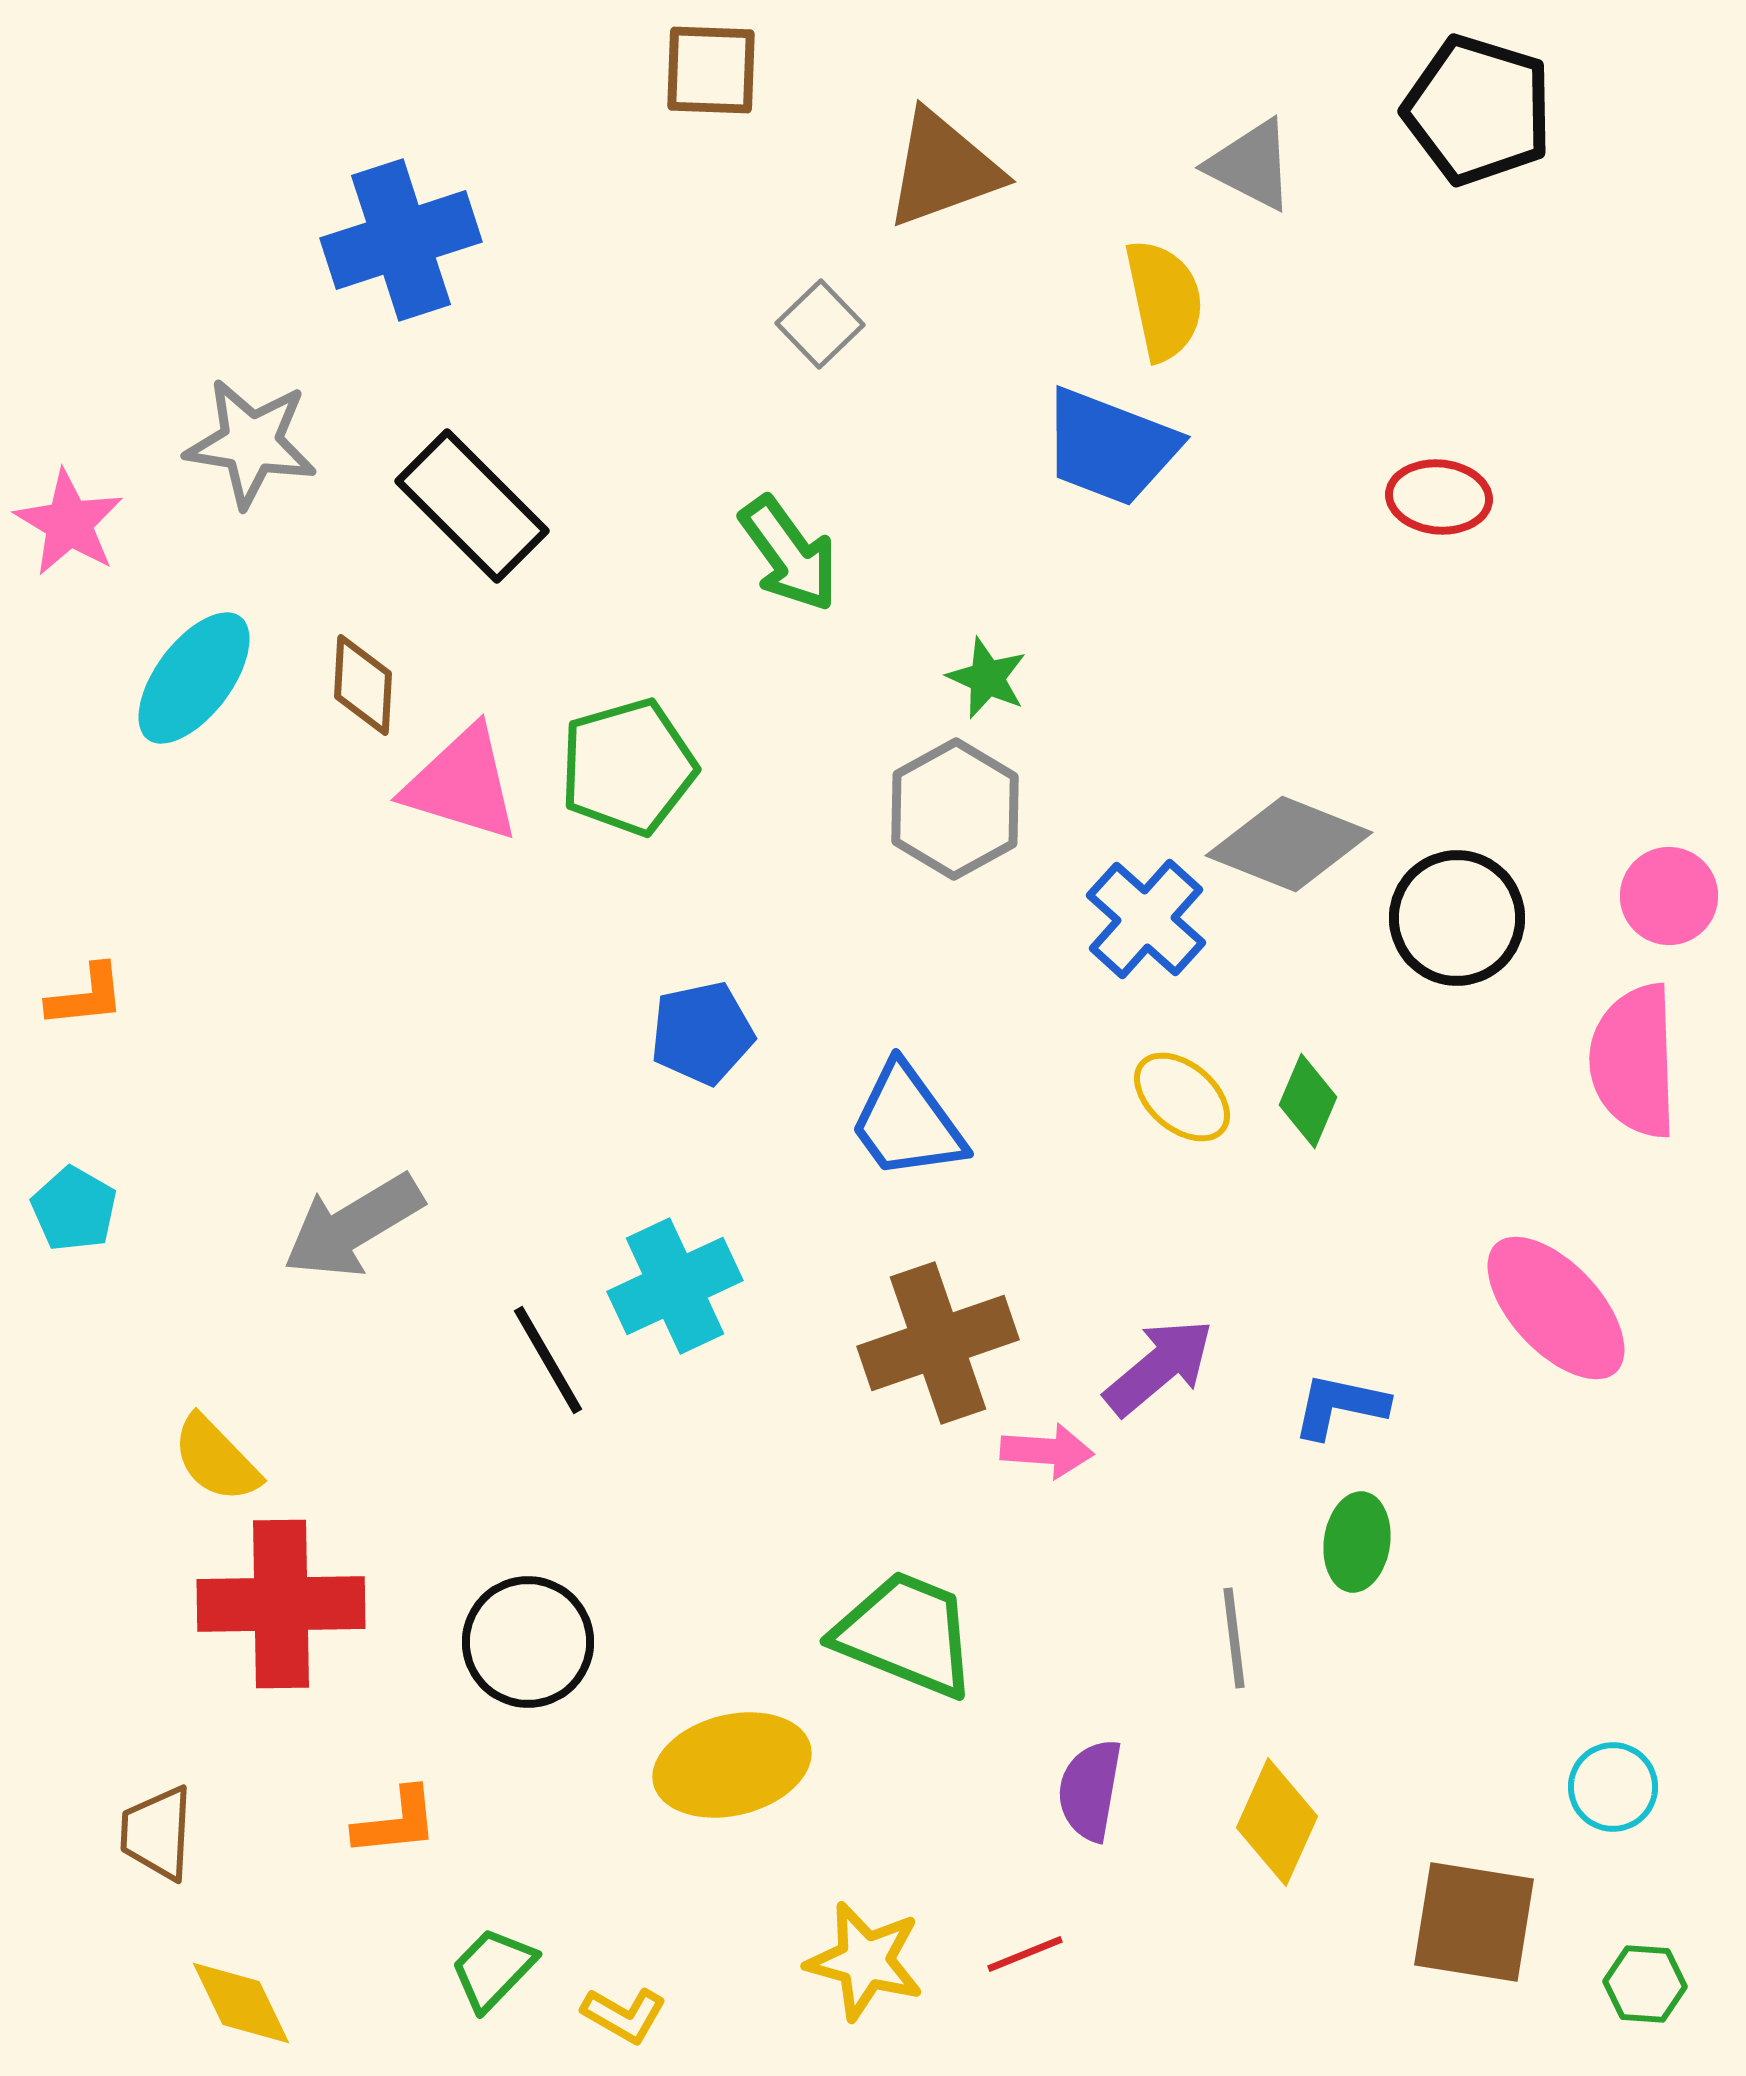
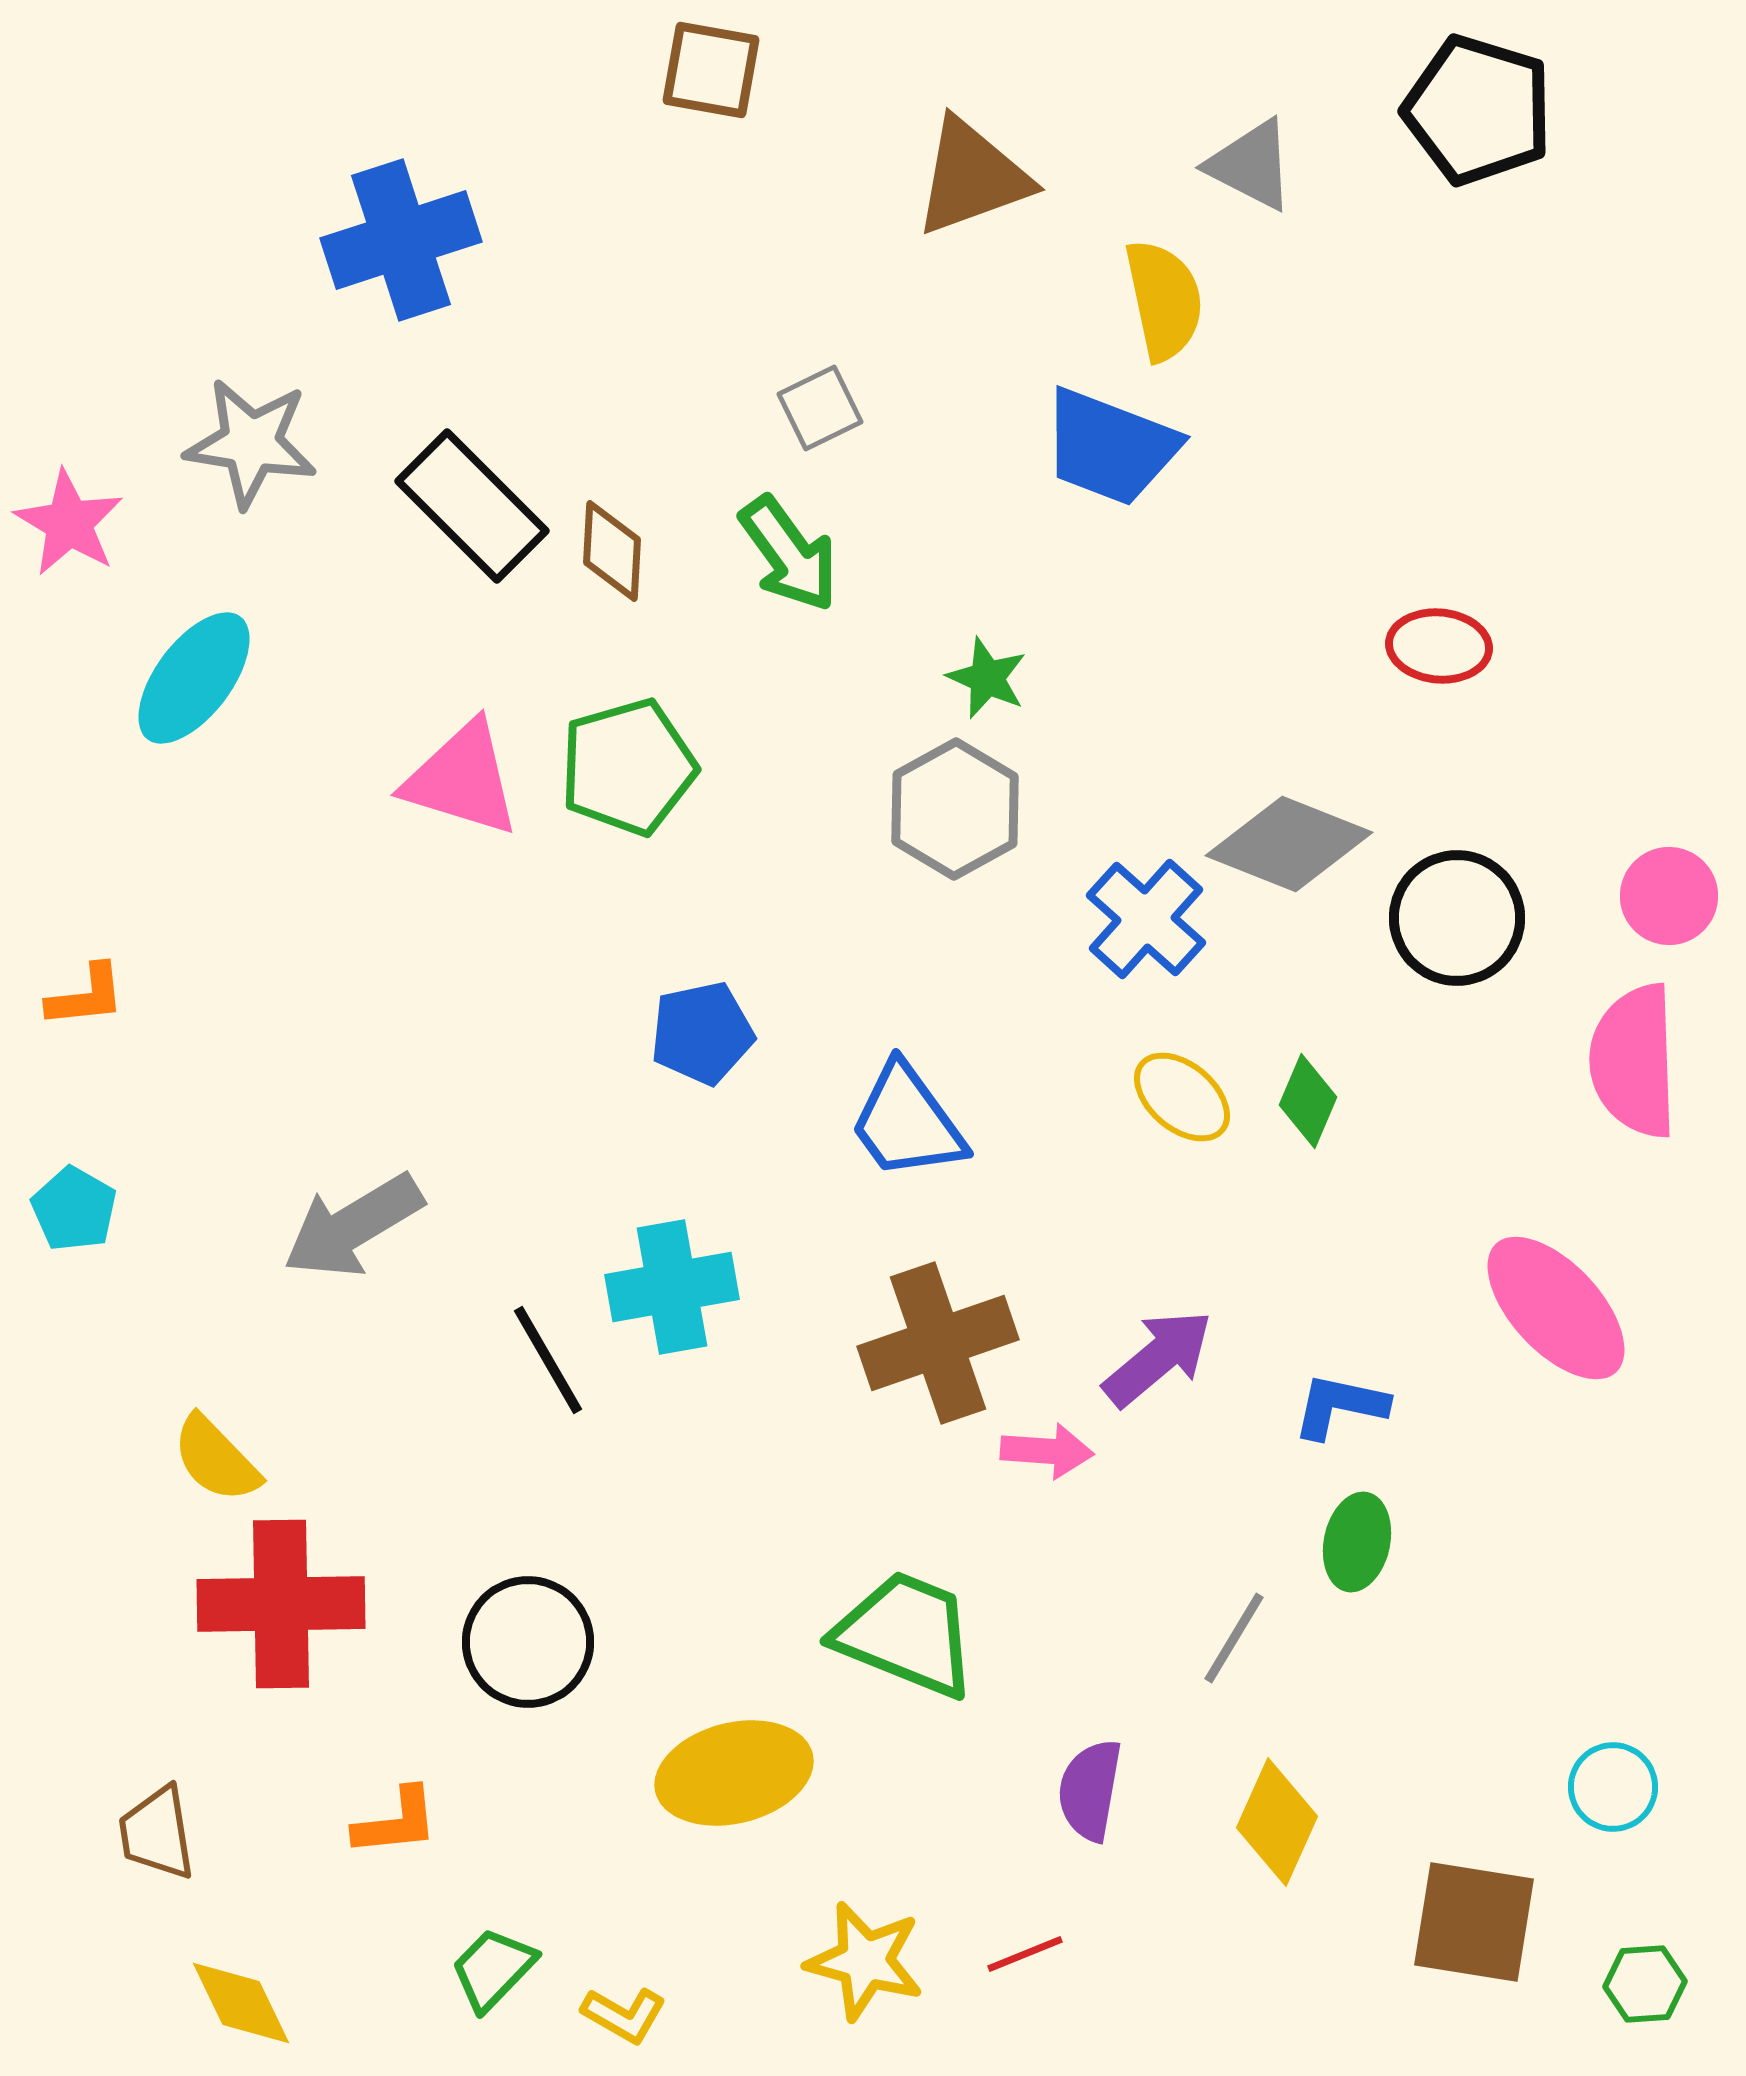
brown square at (711, 70): rotated 8 degrees clockwise
brown triangle at (943, 169): moved 29 px right, 8 px down
gray square at (820, 324): moved 84 px down; rotated 18 degrees clockwise
red ellipse at (1439, 497): moved 149 px down
brown diamond at (363, 685): moved 249 px right, 134 px up
pink triangle at (462, 784): moved 5 px up
cyan cross at (675, 1286): moved 3 px left, 1 px down; rotated 15 degrees clockwise
purple arrow at (1159, 1367): moved 1 px left, 9 px up
green ellipse at (1357, 1542): rotated 4 degrees clockwise
gray line at (1234, 1638): rotated 38 degrees clockwise
yellow ellipse at (732, 1765): moved 2 px right, 8 px down
brown trapezoid at (157, 1833): rotated 12 degrees counterclockwise
green hexagon at (1645, 1984): rotated 8 degrees counterclockwise
